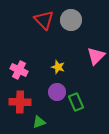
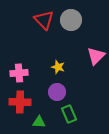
pink cross: moved 3 px down; rotated 30 degrees counterclockwise
green rectangle: moved 7 px left, 12 px down
green triangle: rotated 24 degrees clockwise
